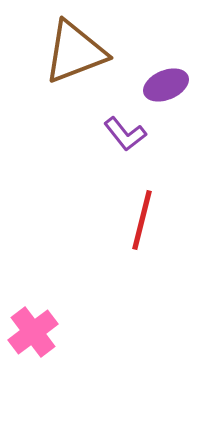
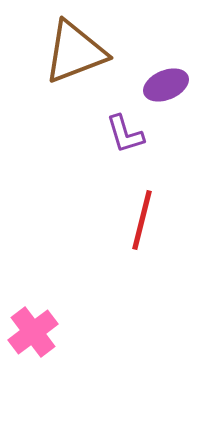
purple L-shape: rotated 21 degrees clockwise
